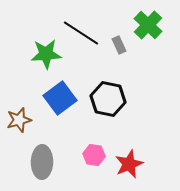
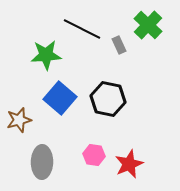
black line: moved 1 px right, 4 px up; rotated 6 degrees counterclockwise
green star: moved 1 px down
blue square: rotated 12 degrees counterclockwise
